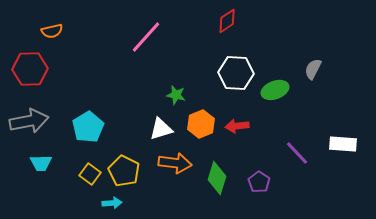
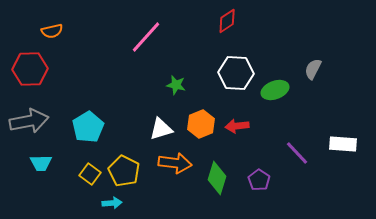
green star: moved 10 px up
purple pentagon: moved 2 px up
